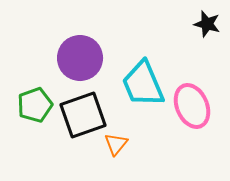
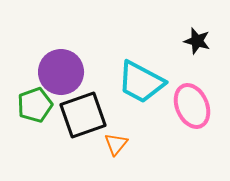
black star: moved 10 px left, 17 px down
purple circle: moved 19 px left, 14 px down
cyan trapezoid: moved 2 px left, 2 px up; rotated 39 degrees counterclockwise
